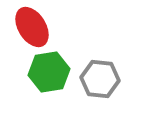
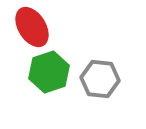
green hexagon: rotated 9 degrees counterclockwise
